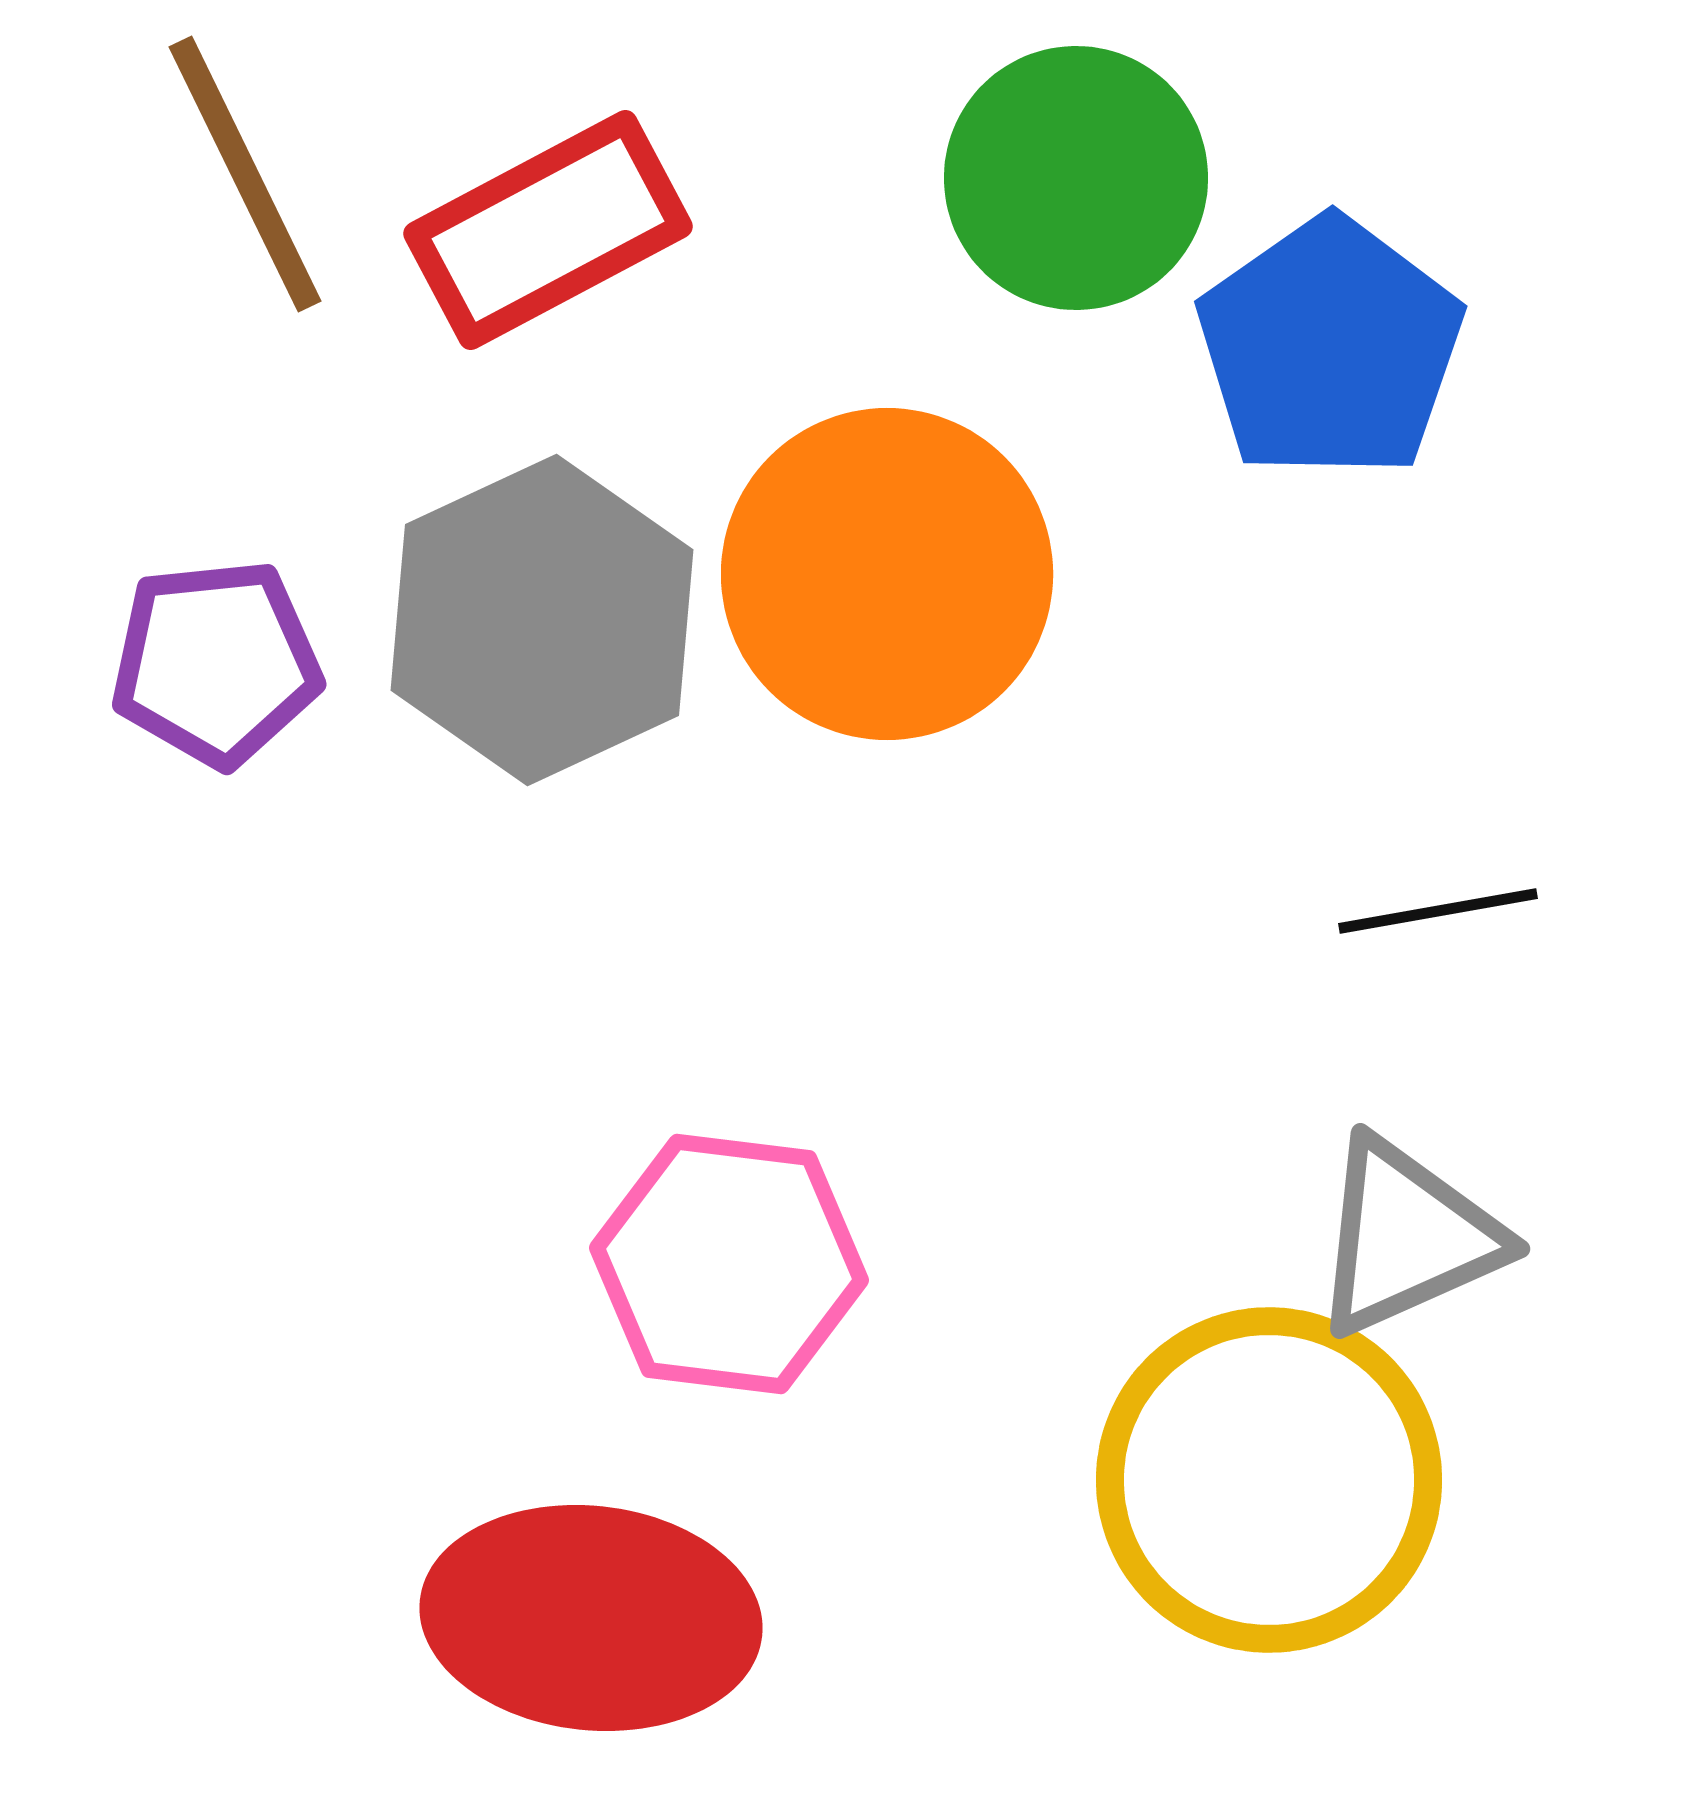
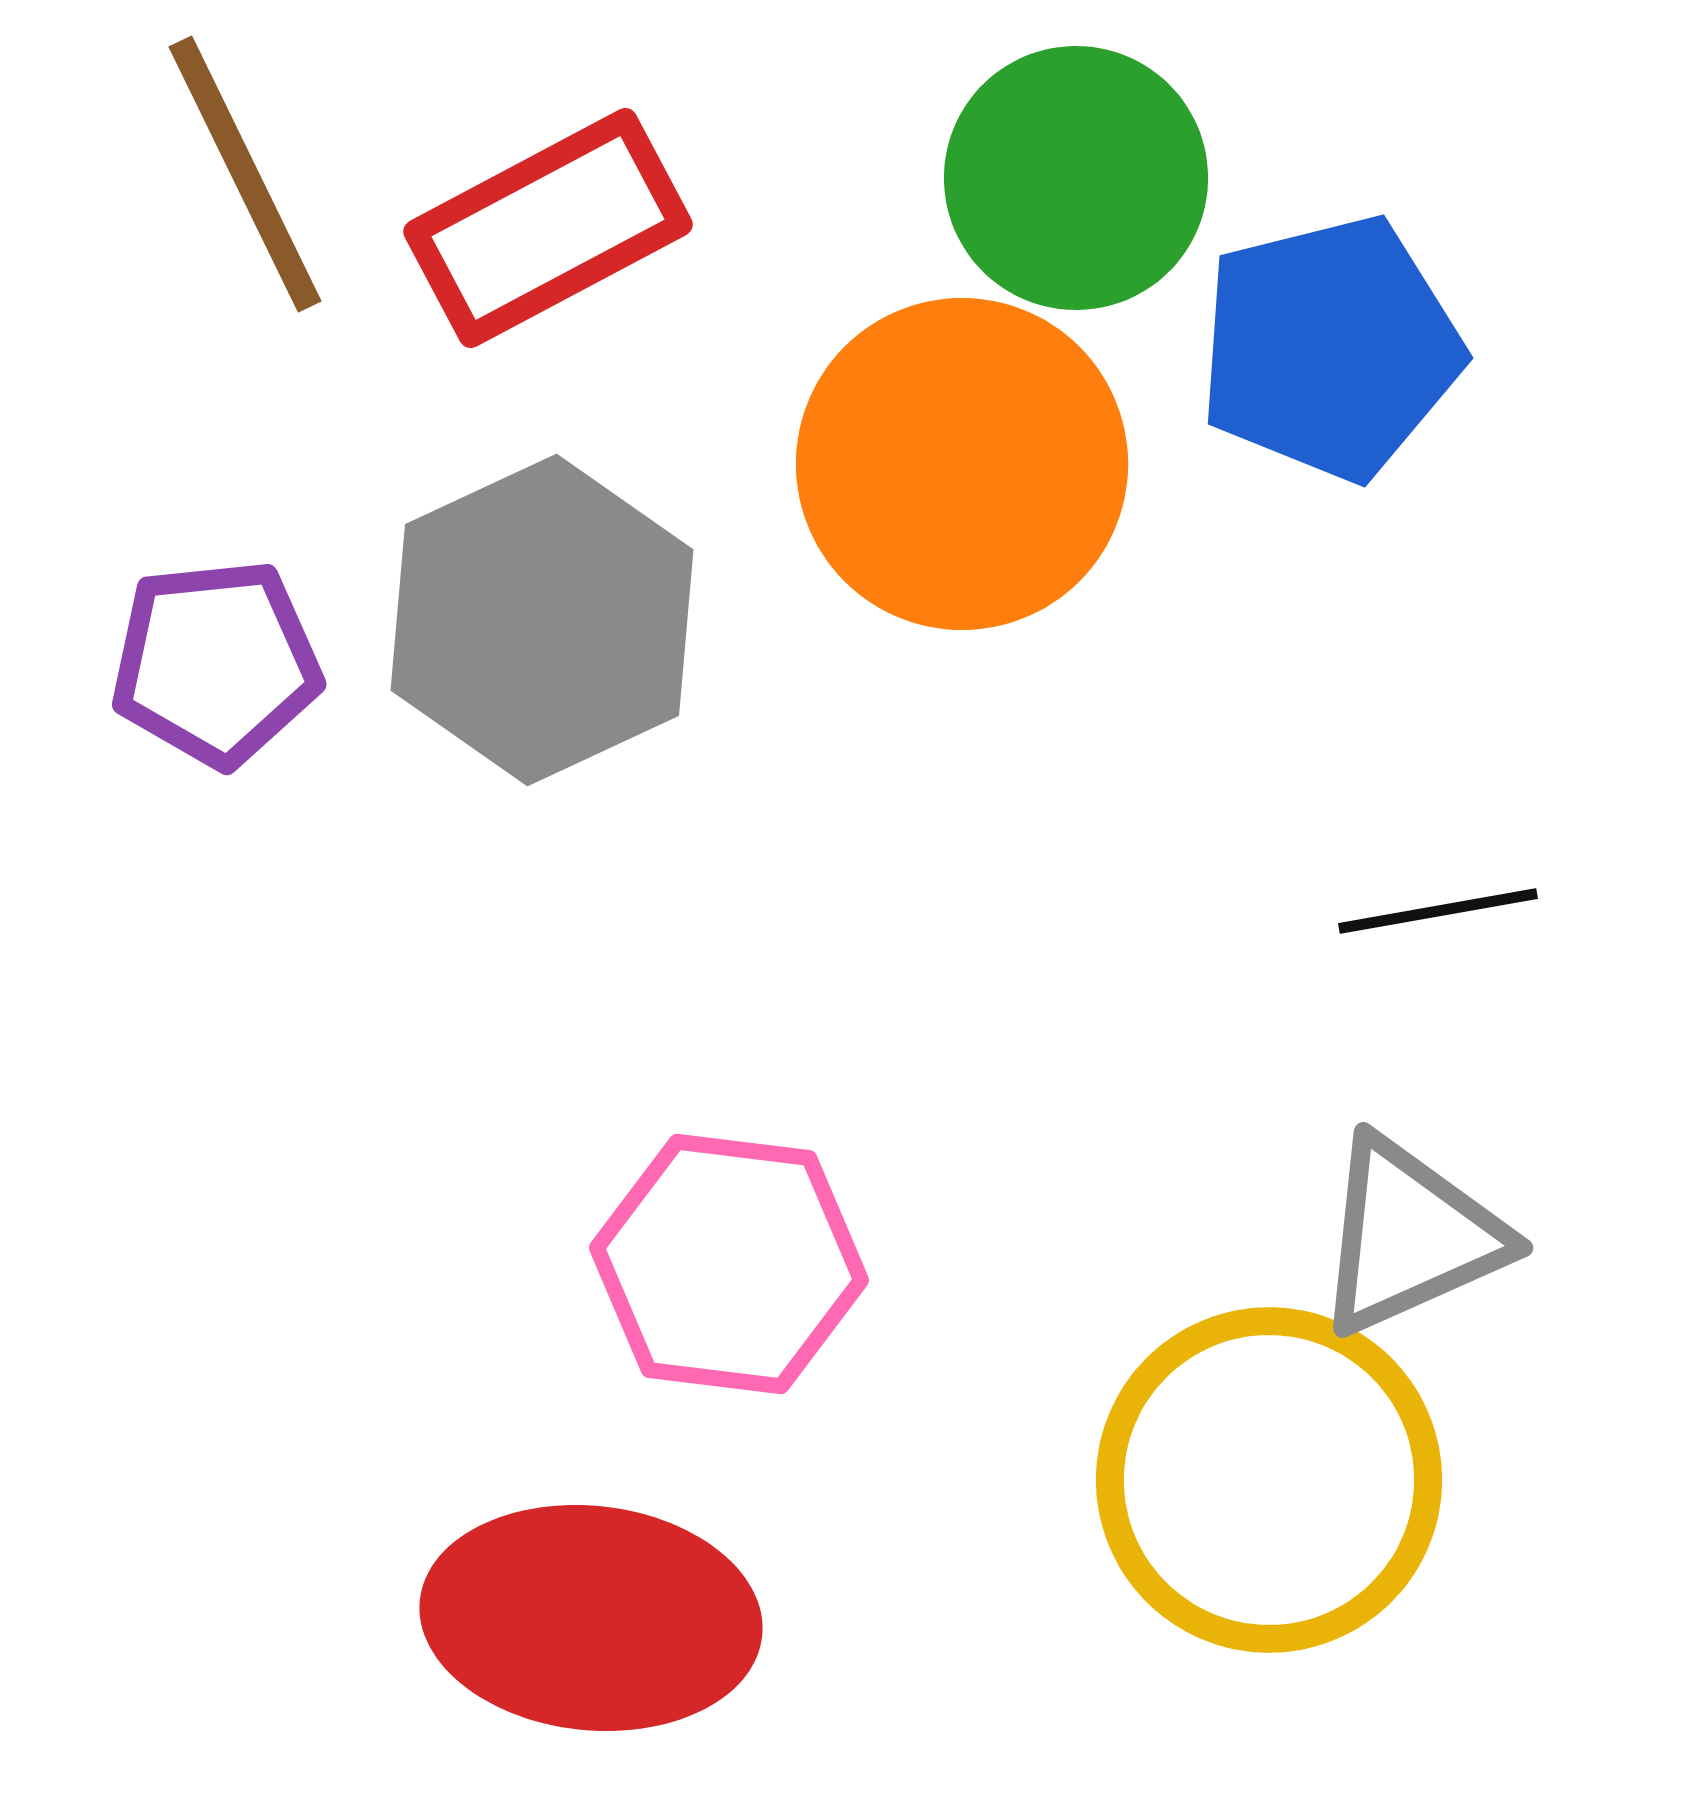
red rectangle: moved 2 px up
blue pentagon: rotated 21 degrees clockwise
orange circle: moved 75 px right, 110 px up
gray triangle: moved 3 px right, 1 px up
